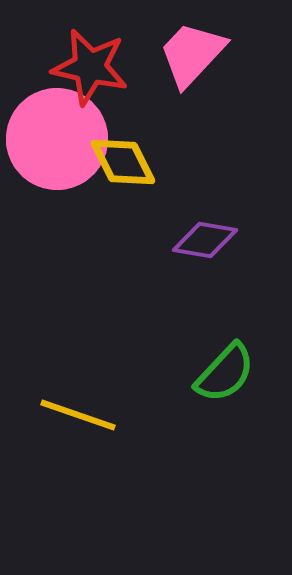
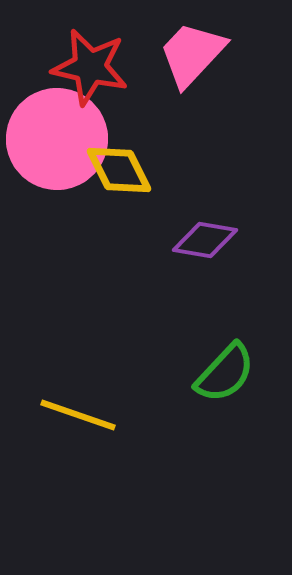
yellow diamond: moved 4 px left, 8 px down
